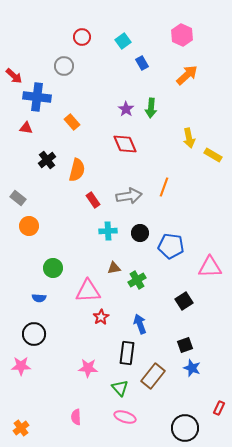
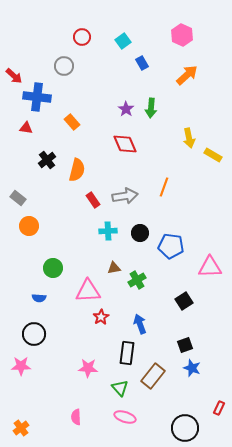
gray arrow at (129, 196): moved 4 px left
